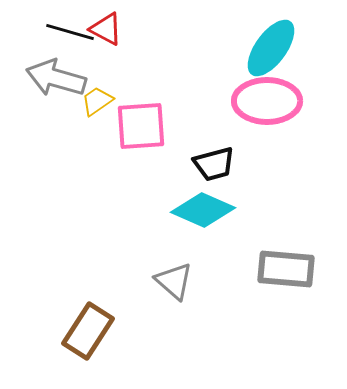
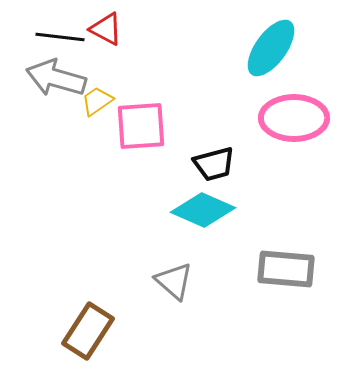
black line: moved 10 px left, 5 px down; rotated 9 degrees counterclockwise
pink ellipse: moved 27 px right, 17 px down
